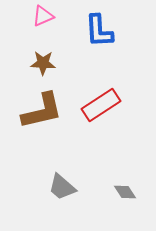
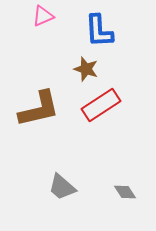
brown star: moved 43 px right, 6 px down; rotated 15 degrees clockwise
brown L-shape: moved 3 px left, 2 px up
